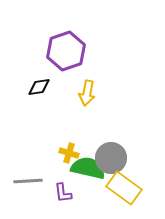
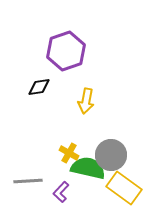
yellow arrow: moved 1 px left, 8 px down
yellow cross: rotated 12 degrees clockwise
gray circle: moved 3 px up
purple L-shape: moved 2 px left, 1 px up; rotated 50 degrees clockwise
